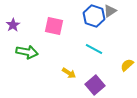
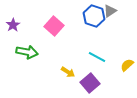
pink square: rotated 30 degrees clockwise
cyan line: moved 3 px right, 8 px down
yellow arrow: moved 1 px left, 1 px up
purple square: moved 5 px left, 2 px up
